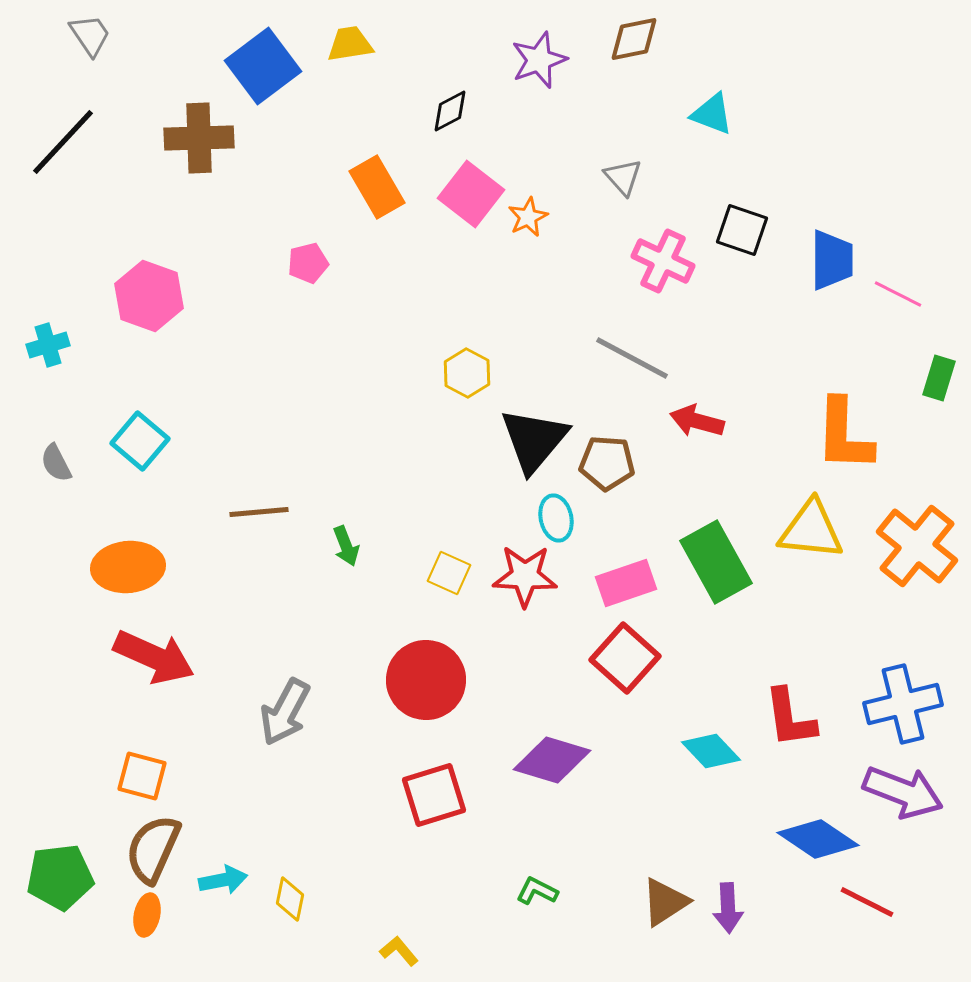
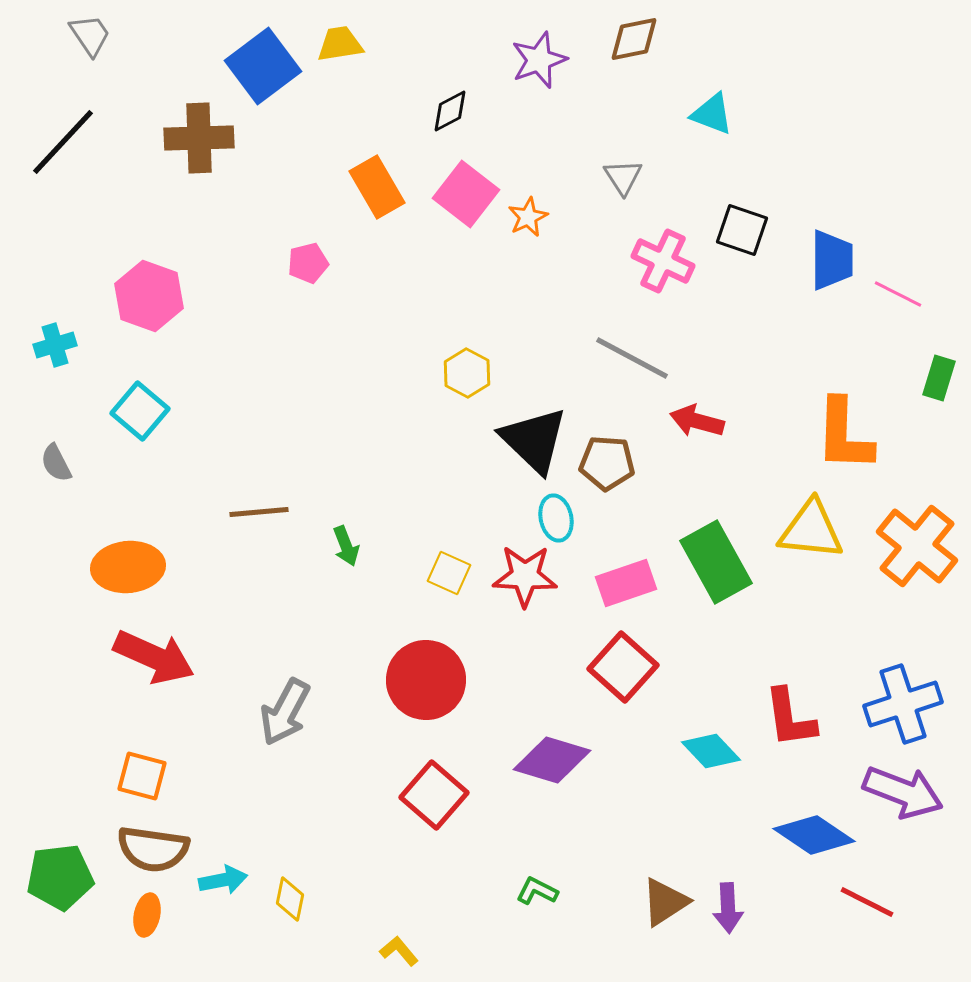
yellow trapezoid at (350, 44): moved 10 px left
gray triangle at (623, 177): rotated 9 degrees clockwise
pink square at (471, 194): moved 5 px left
cyan cross at (48, 345): moved 7 px right
black triangle at (534, 440): rotated 26 degrees counterclockwise
cyan square at (140, 441): moved 30 px up
red square at (625, 658): moved 2 px left, 9 px down
blue cross at (903, 704): rotated 4 degrees counterclockwise
red square at (434, 795): rotated 32 degrees counterclockwise
blue diamond at (818, 839): moved 4 px left, 4 px up
brown semicircle at (153, 849): rotated 106 degrees counterclockwise
